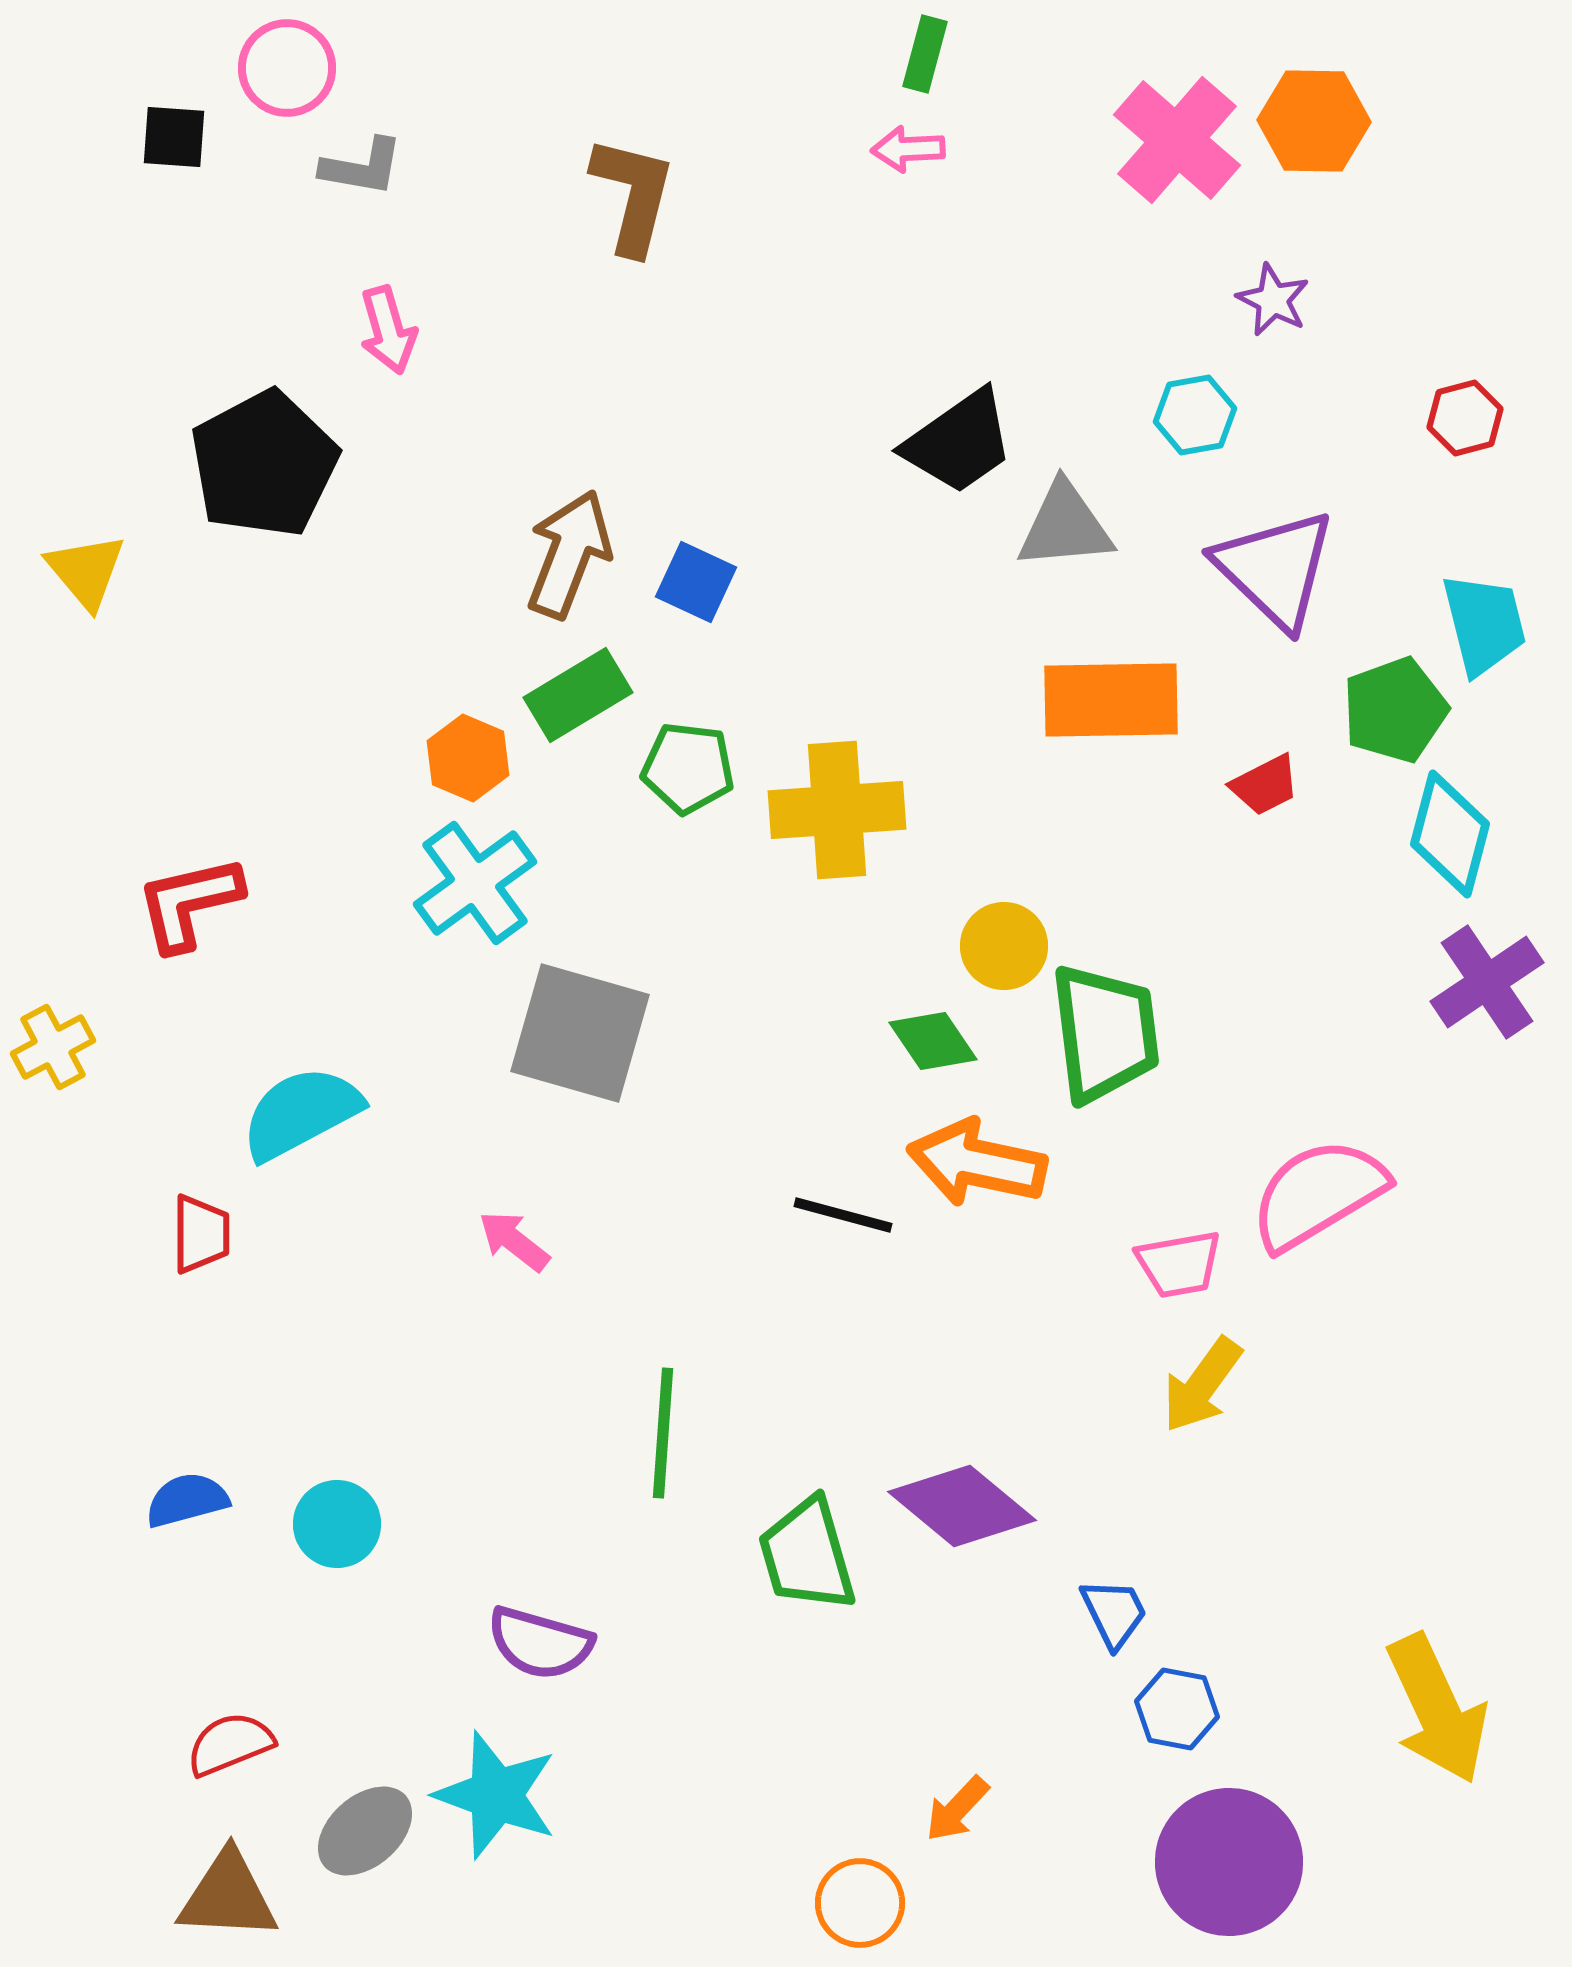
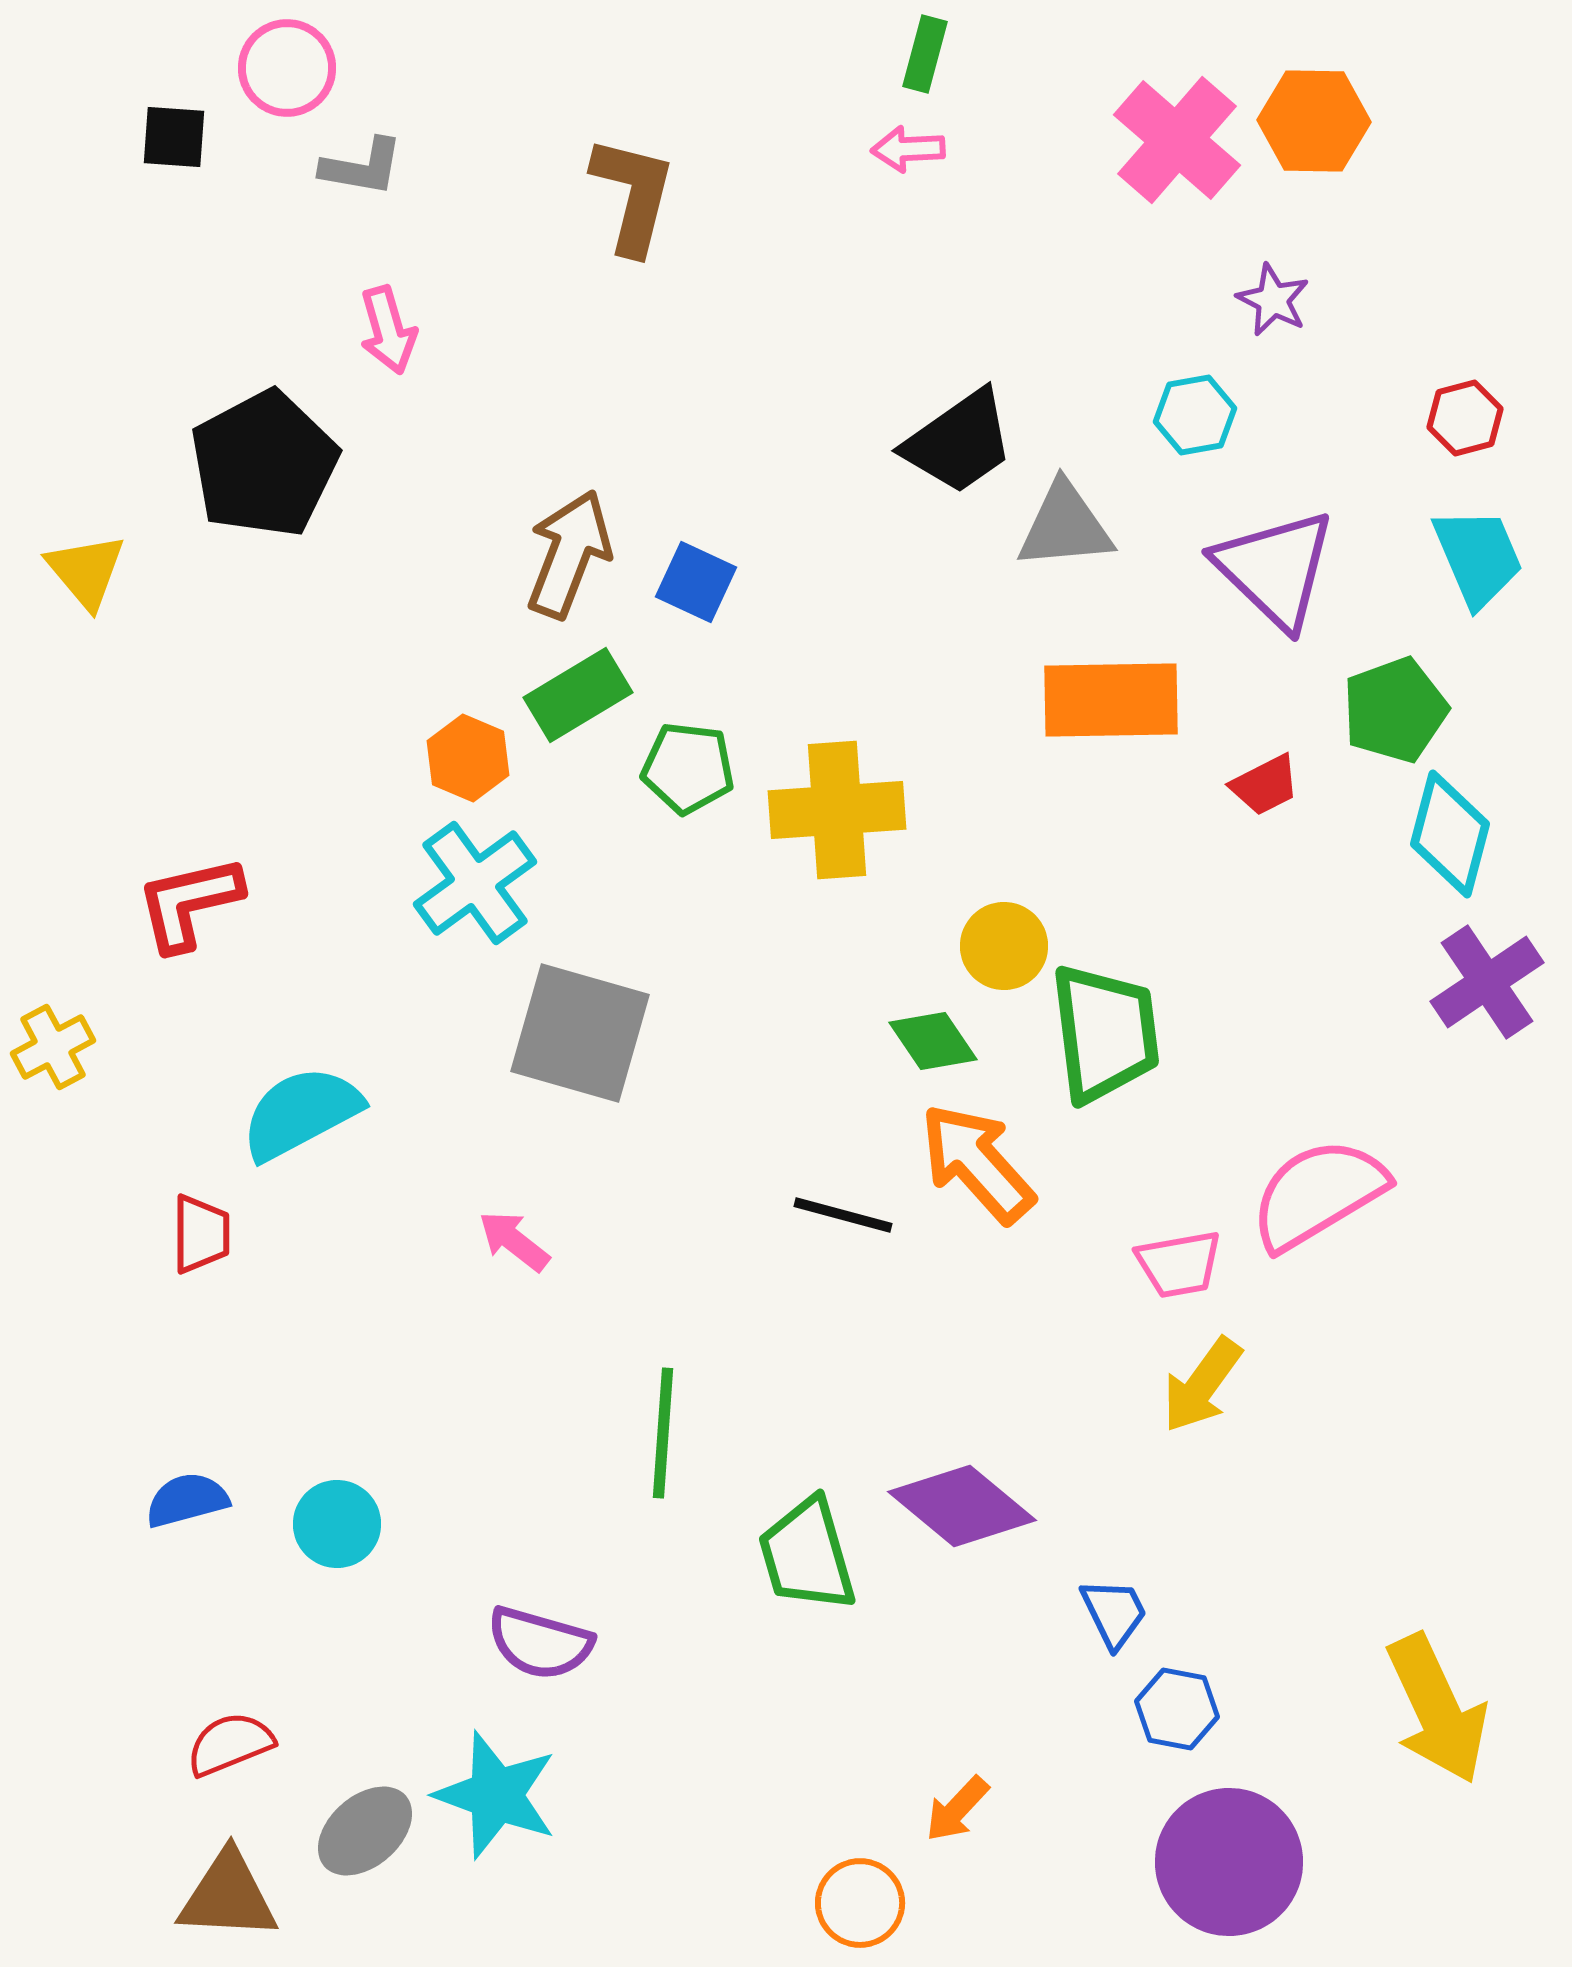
cyan trapezoid at (1484, 624): moved 6 px left, 67 px up; rotated 9 degrees counterclockwise
orange arrow at (977, 1163): rotated 36 degrees clockwise
